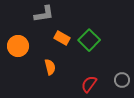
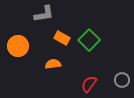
orange semicircle: moved 3 px right, 3 px up; rotated 84 degrees counterclockwise
